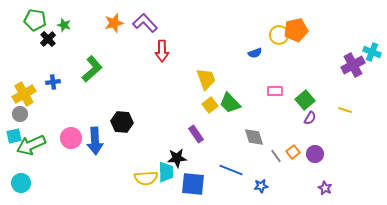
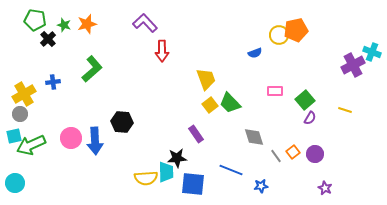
orange star: moved 27 px left, 1 px down
cyan circle: moved 6 px left
